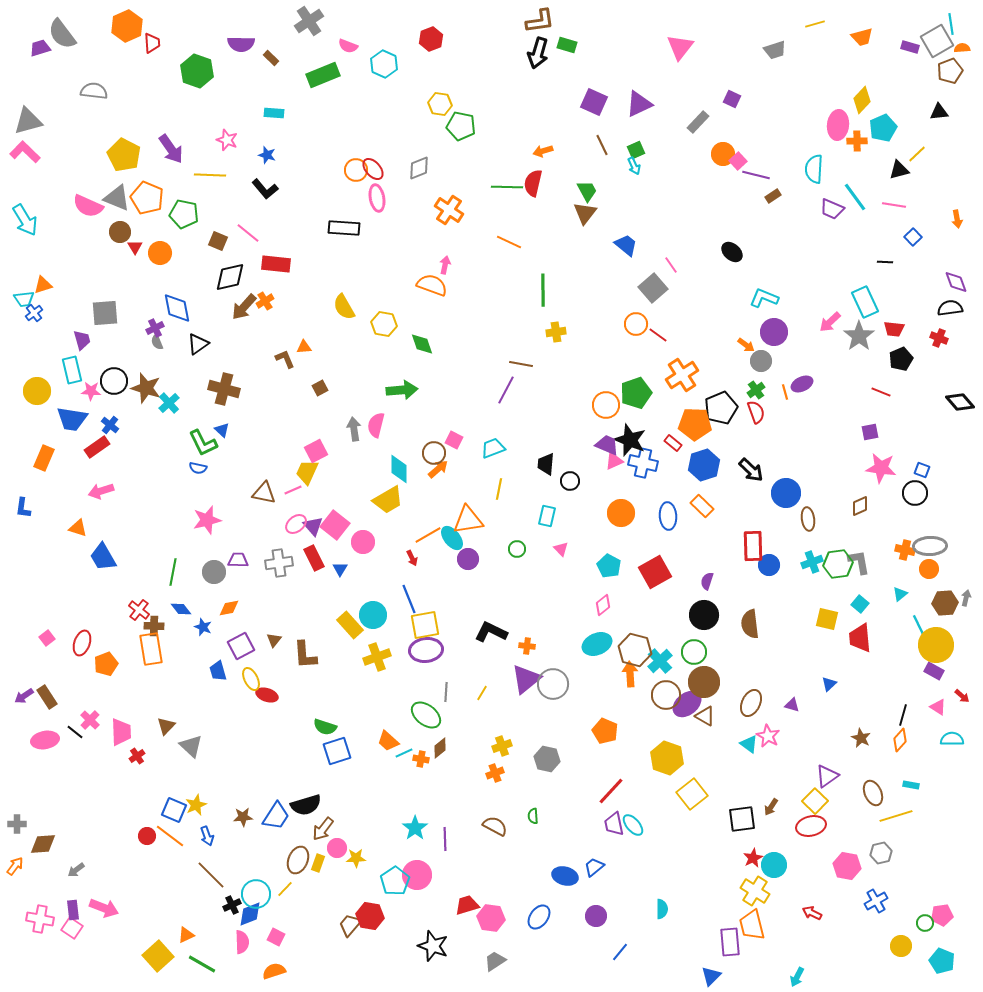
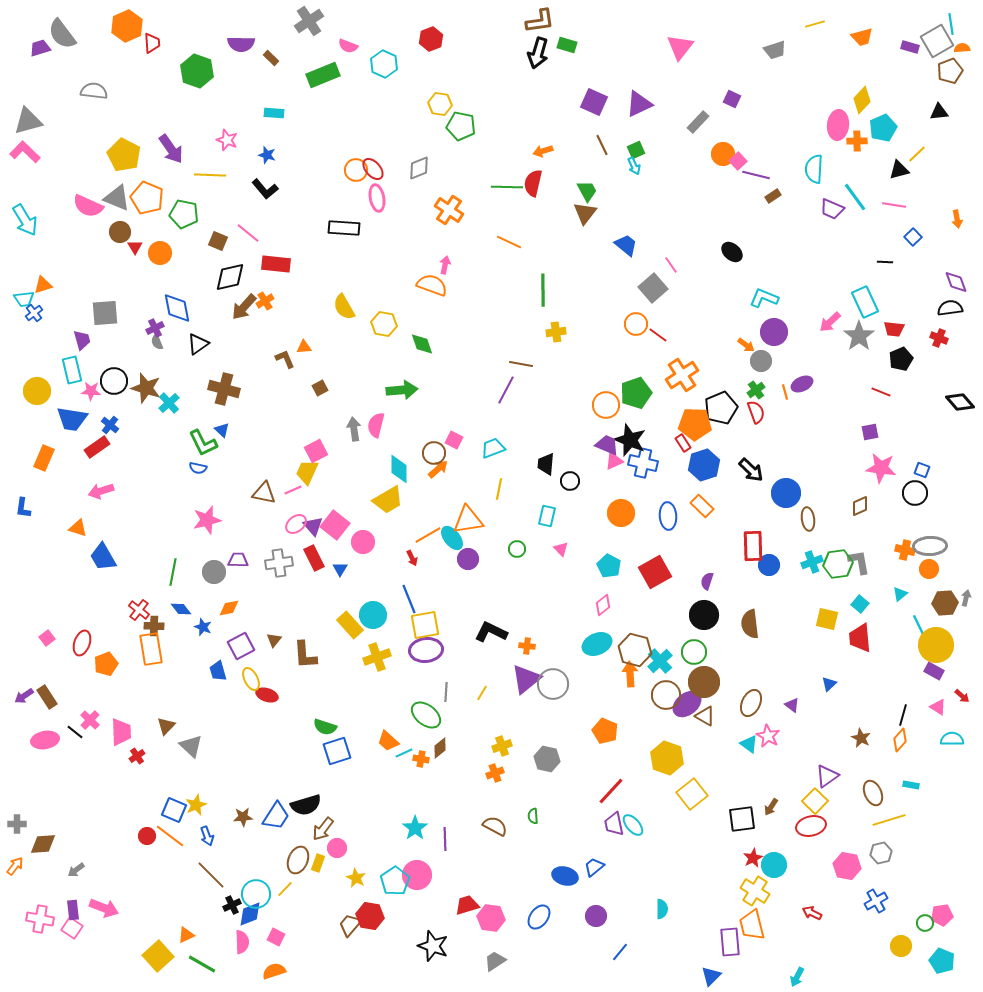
red rectangle at (673, 443): moved 10 px right; rotated 18 degrees clockwise
purple triangle at (792, 705): rotated 21 degrees clockwise
yellow line at (896, 816): moved 7 px left, 4 px down
yellow star at (356, 858): moved 20 px down; rotated 30 degrees clockwise
